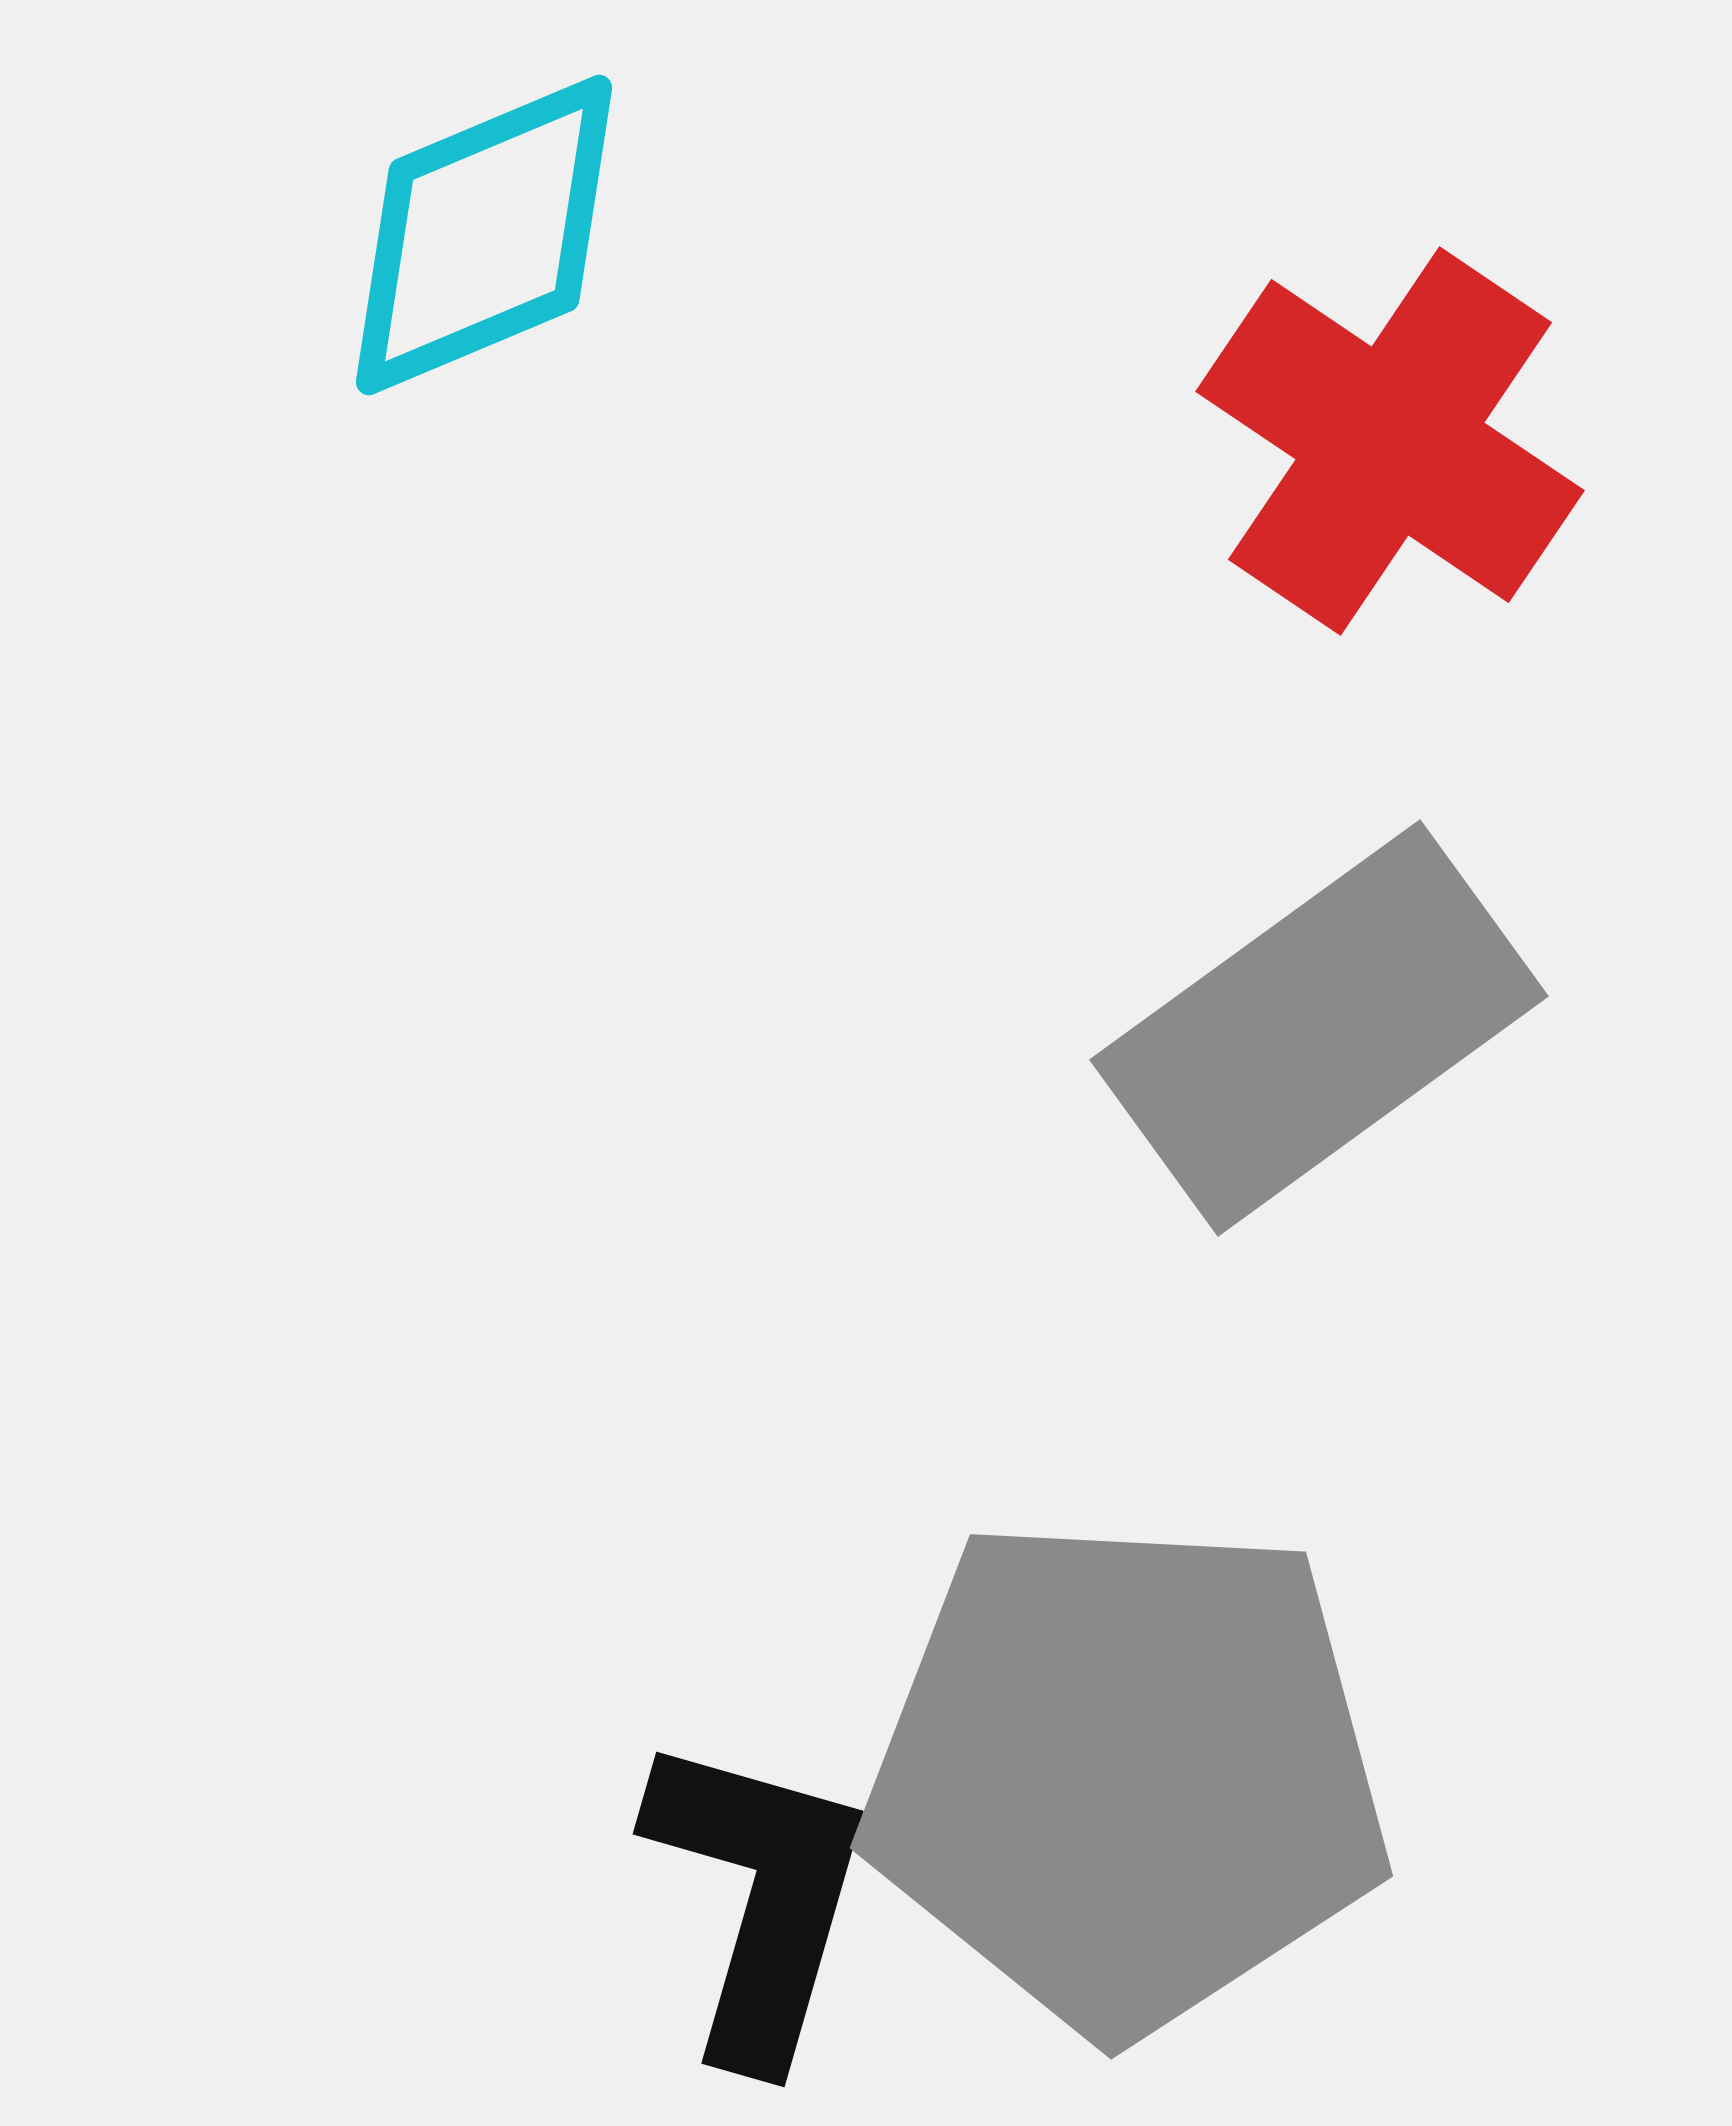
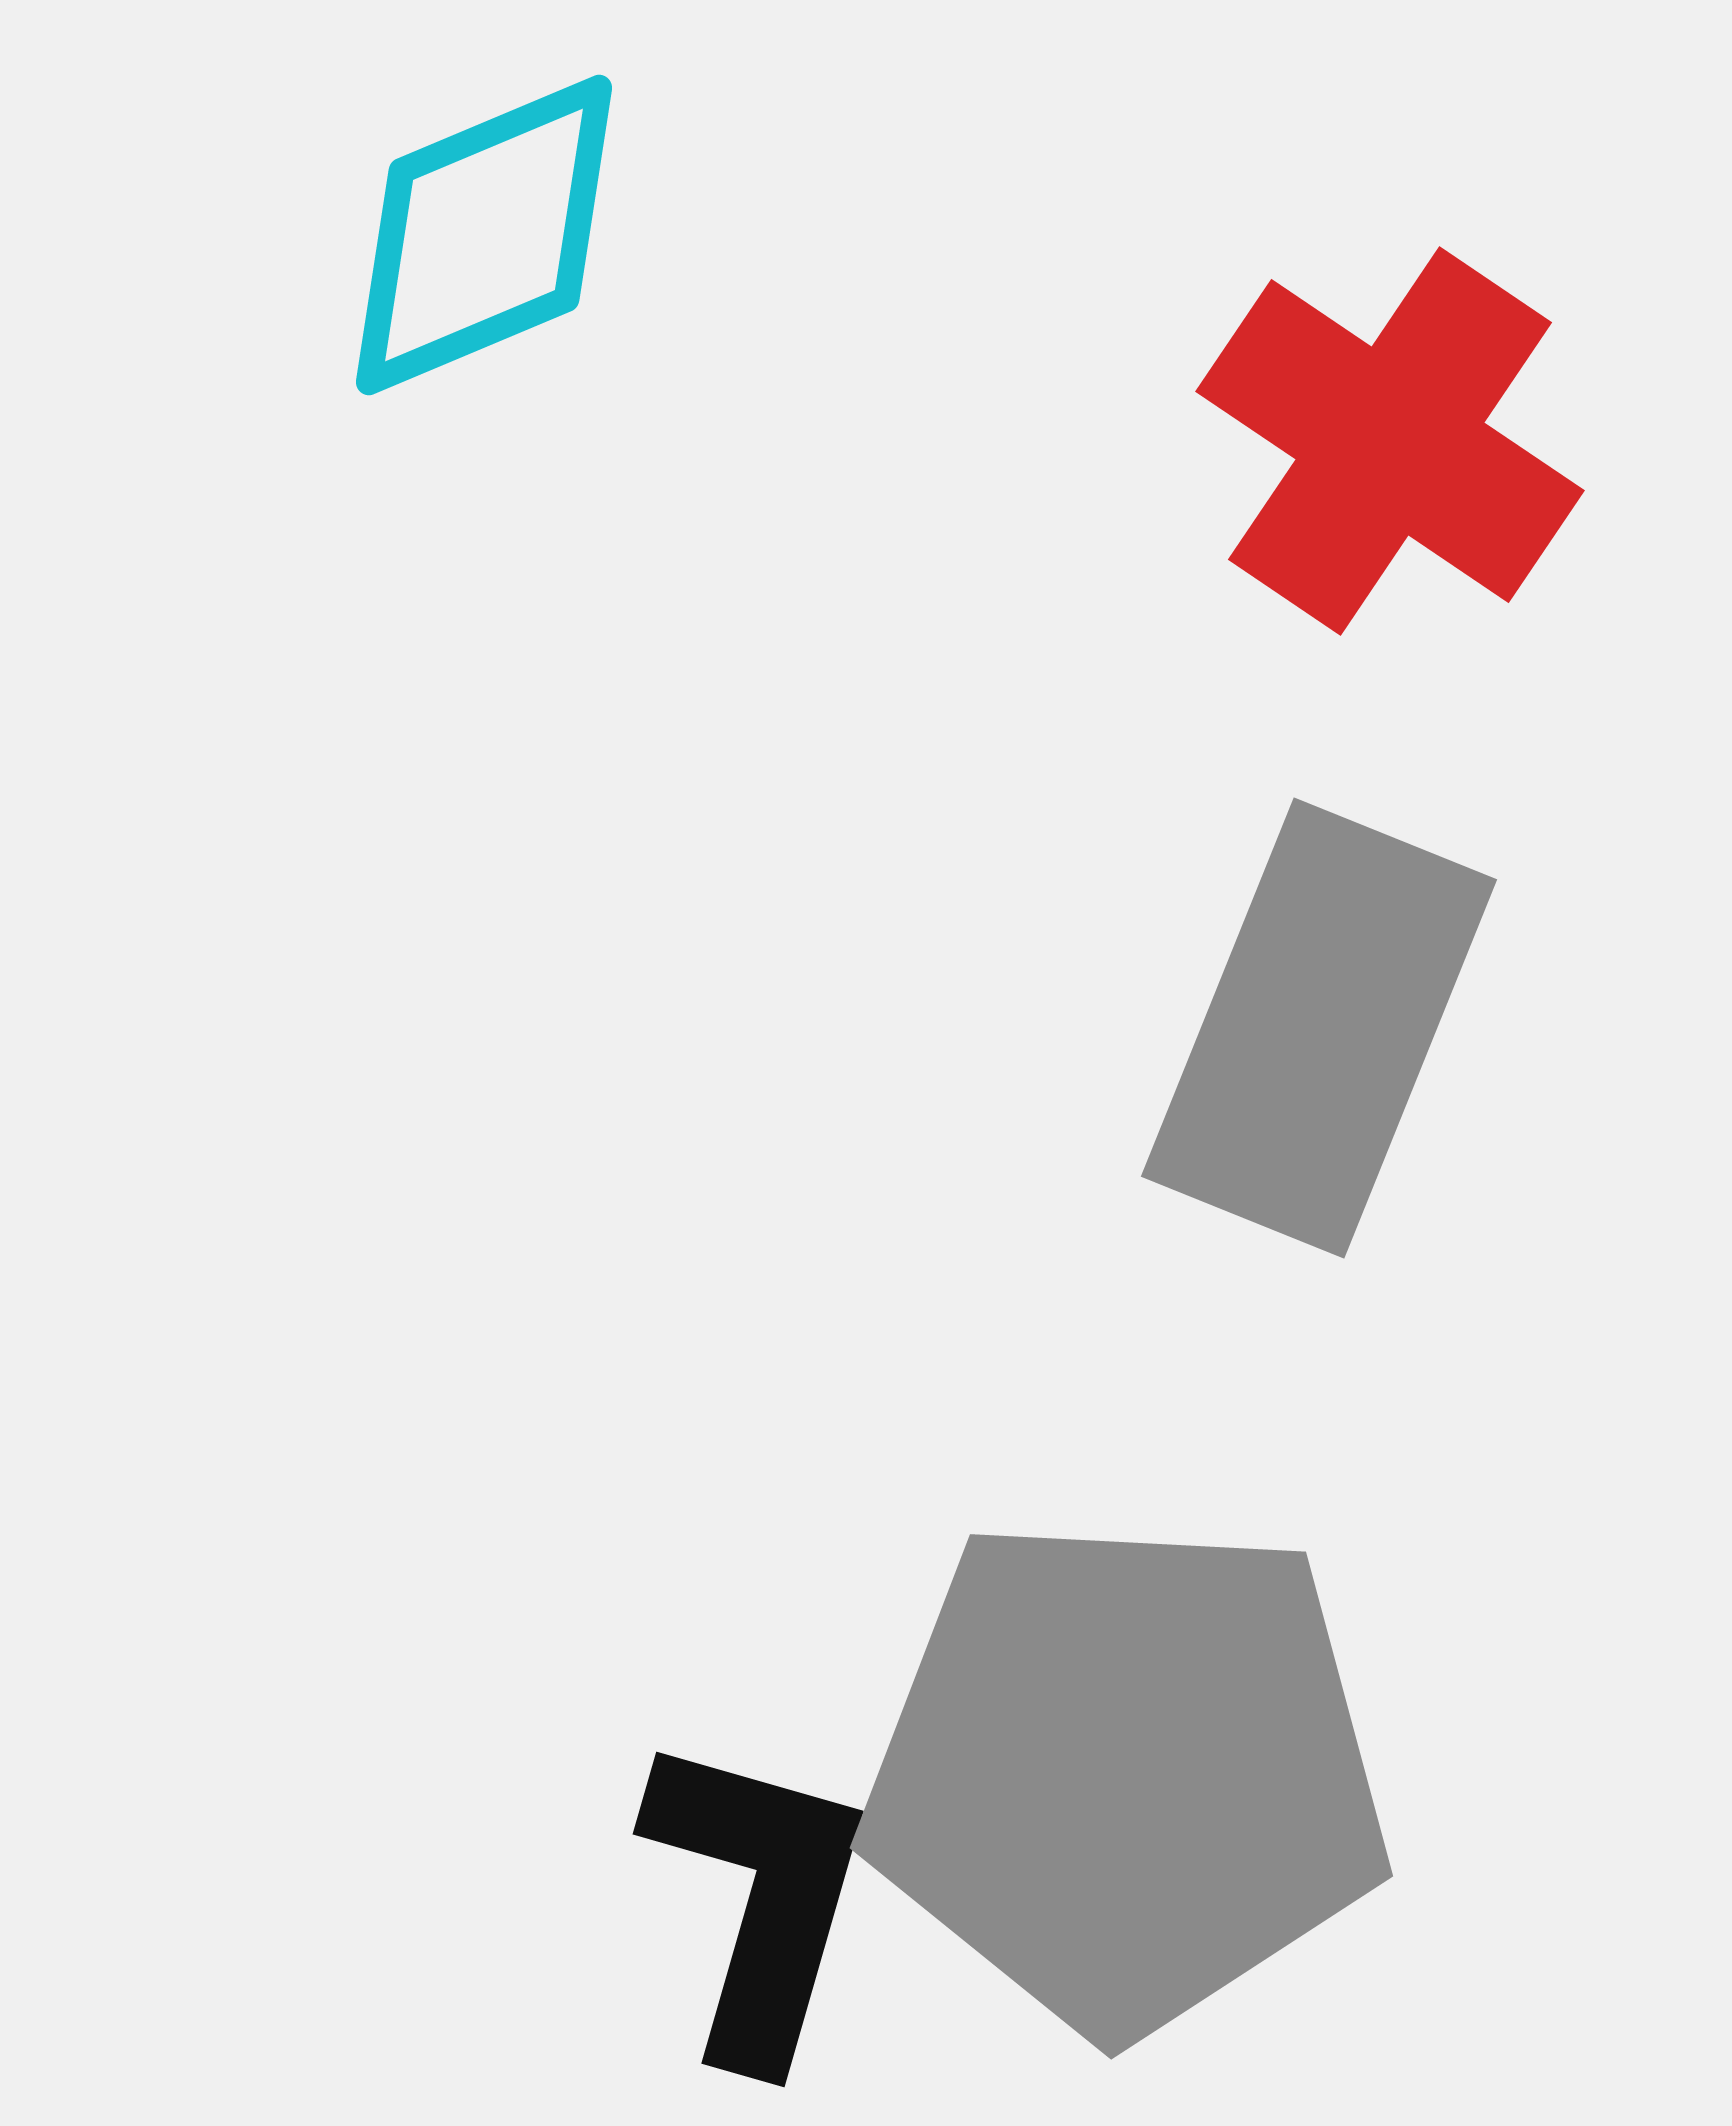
gray rectangle: rotated 32 degrees counterclockwise
